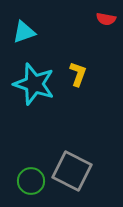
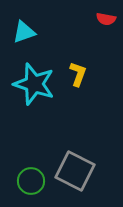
gray square: moved 3 px right
